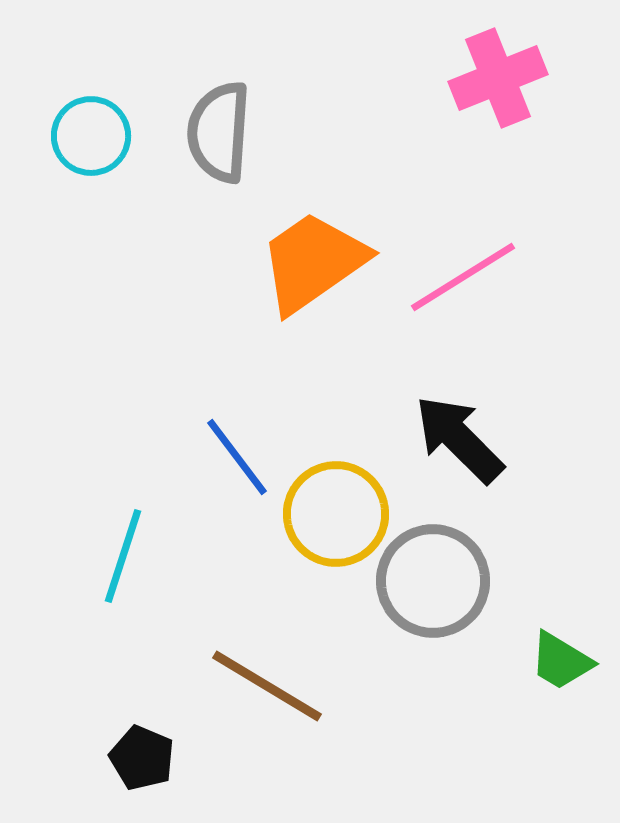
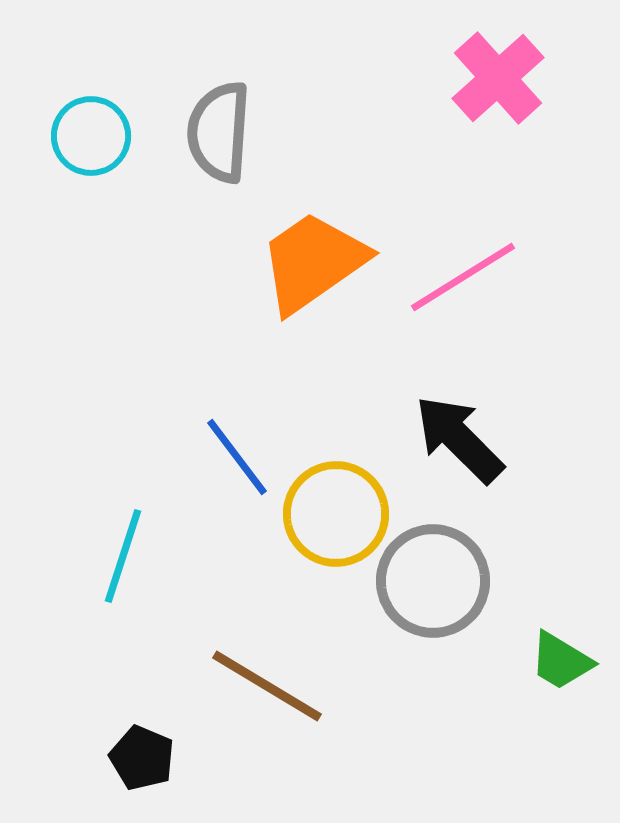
pink cross: rotated 20 degrees counterclockwise
